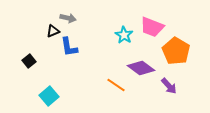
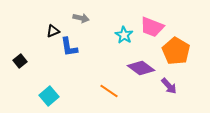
gray arrow: moved 13 px right
black square: moved 9 px left
orange line: moved 7 px left, 6 px down
